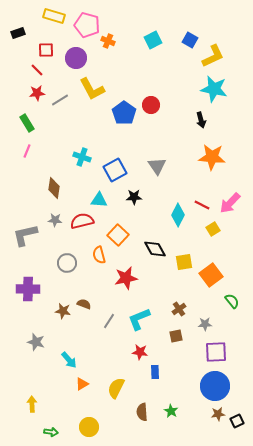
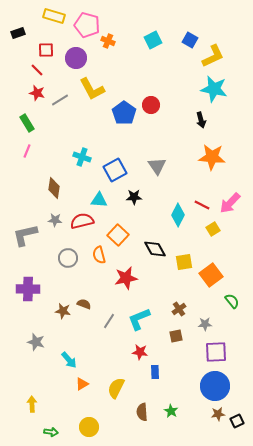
red star at (37, 93): rotated 21 degrees clockwise
gray circle at (67, 263): moved 1 px right, 5 px up
